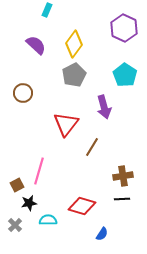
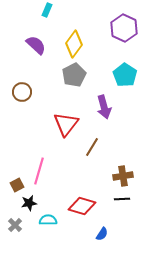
brown circle: moved 1 px left, 1 px up
